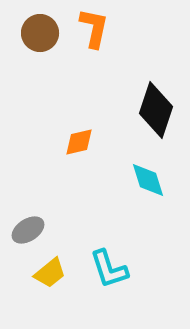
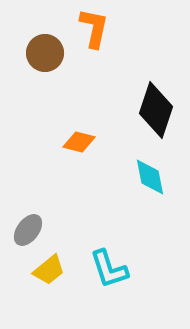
brown circle: moved 5 px right, 20 px down
orange diamond: rotated 28 degrees clockwise
cyan diamond: moved 2 px right, 3 px up; rotated 6 degrees clockwise
gray ellipse: rotated 20 degrees counterclockwise
yellow trapezoid: moved 1 px left, 3 px up
